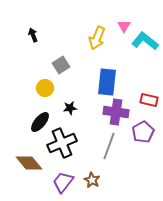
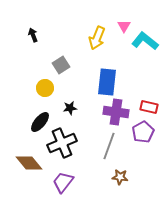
red rectangle: moved 7 px down
brown star: moved 28 px right, 3 px up; rotated 21 degrees counterclockwise
